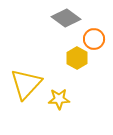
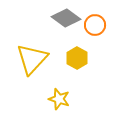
orange circle: moved 1 px right, 14 px up
yellow triangle: moved 6 px right, 25 px up
yellow star: rotated 20 degrees clockwise
